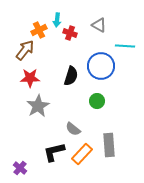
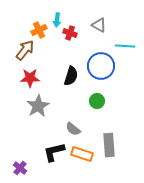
orange rectangle: rotated 65 degrees clockwise
